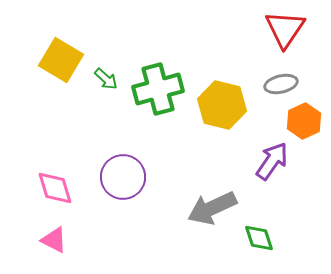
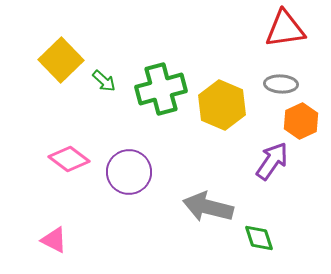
red triangle: rotated 48 degrees clockwise
yellow square: rotated 15 degrees clockwise
green arrow: moved 2 px left, 2 px down
gray ellipse: rotated 16 degrees clockwise
green cross: moved 3 px right
yellow hexagon: rotated 9 degrees clockwise
orange hexagon: moved 3 px left
purple circle: moved 6 px right, 5 px up
pink diamond: moved 14 px right, 29 px up; rotated 36 degrees counterclockwise
gray arrow: moved 4 px left, 1 px up; rotated 39 degrees clockwise
